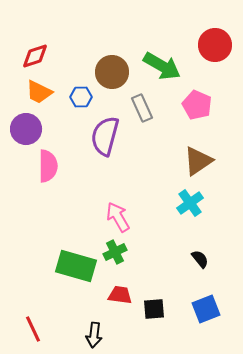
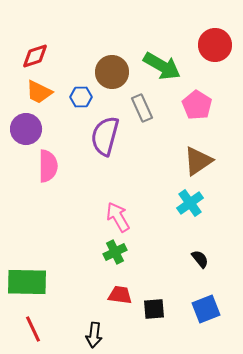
pink pentagon: rotated 8 degrees clockwise
green rectangle: moved 49 px left, 16 px down; rotated 15 degrees counterclockwise
